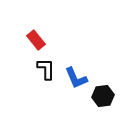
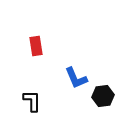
red rectangle: moved 6 px down; rotated 30 degrees clockwise
black L-shape: moved 14 px left, 32 px down
